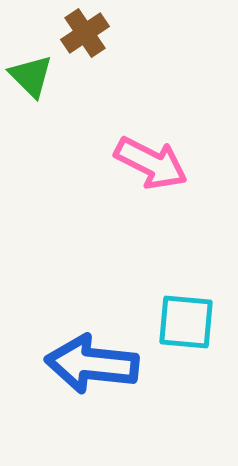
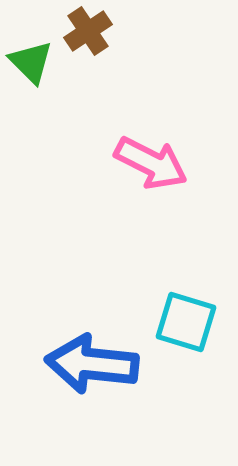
brown cross: moved 3 px right, 2 px up
green triangle: moved 14 px up
cyan square: rotated 12 degrees clockwise
